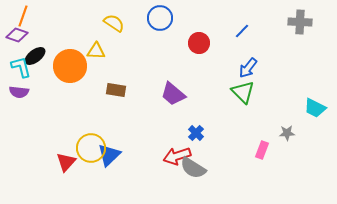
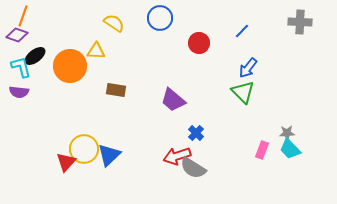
purple trapezoid: moved 6 px down
cyan trapezoid: moved 25 px left, 41 px down; rotated 20 degrees clockwise
yellow circle: moved 7 px left, 1 px down
